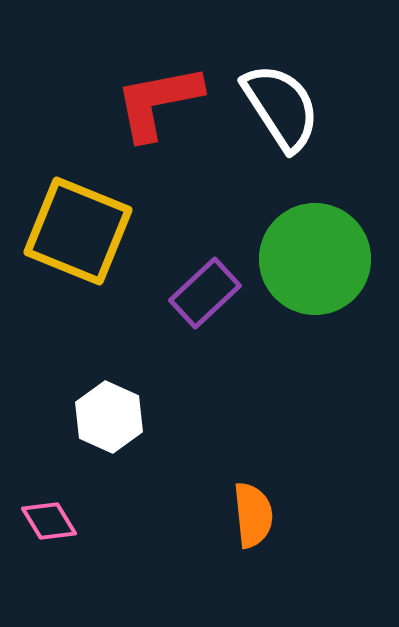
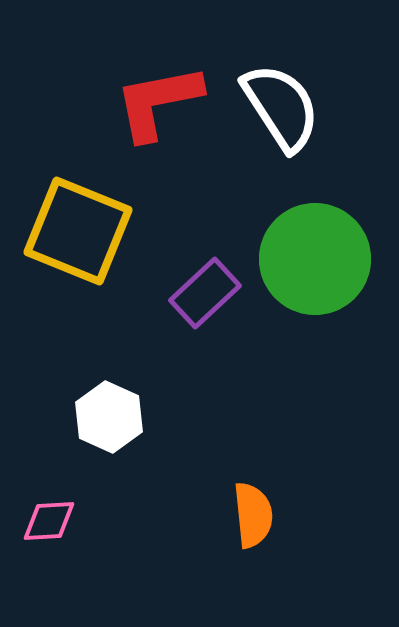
pink diamond: rotated 62 degrees counterclockwise
